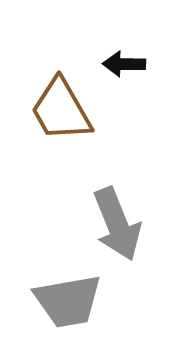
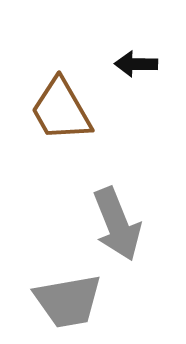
black arrow: moved 12 px right
